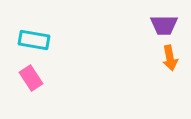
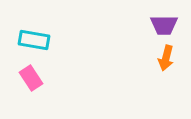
orange arrow: moved 4 px left; rotated 25 degrees clockwise
